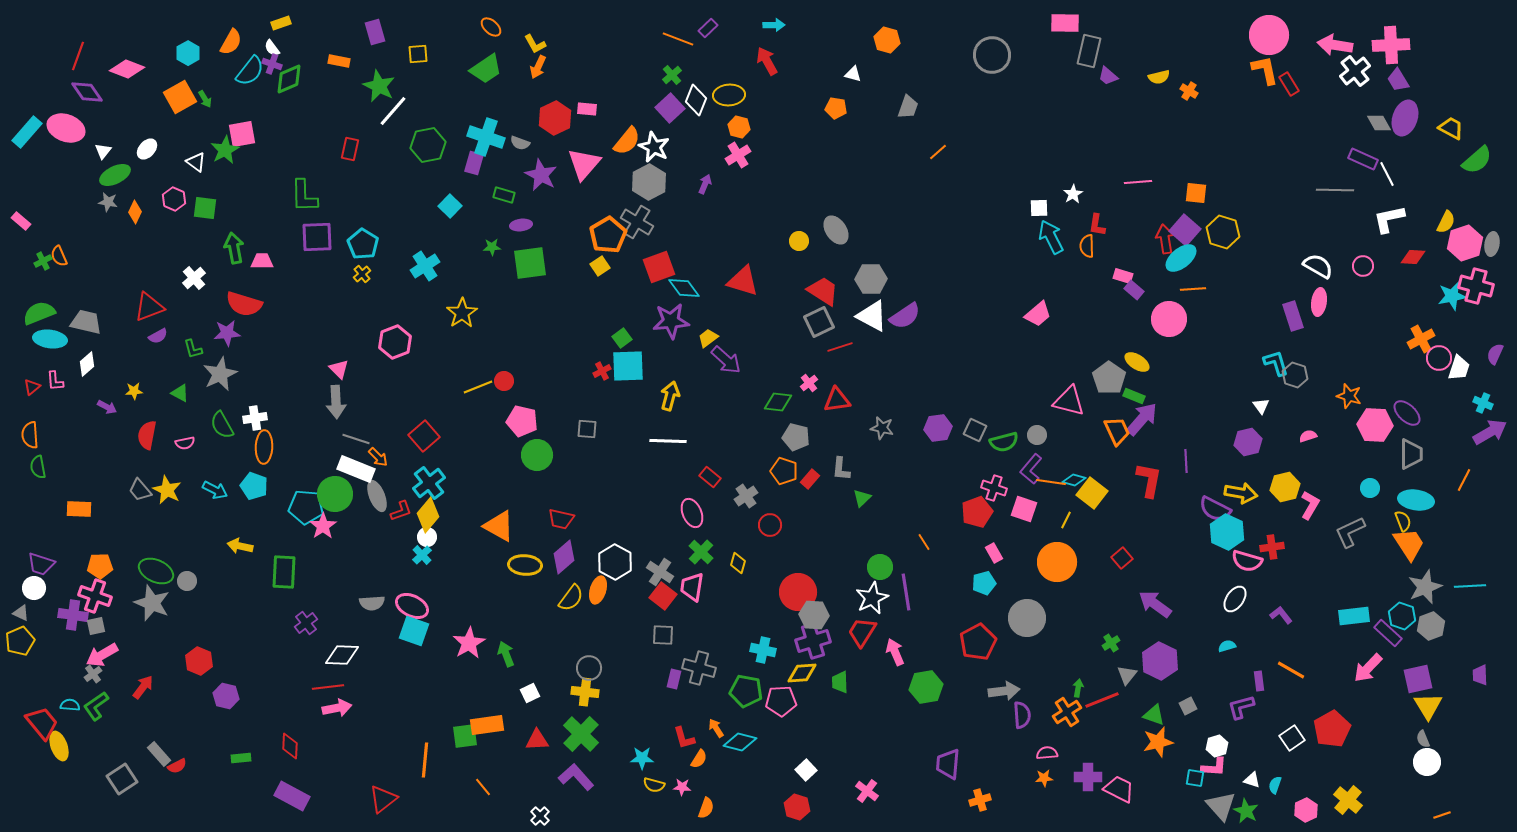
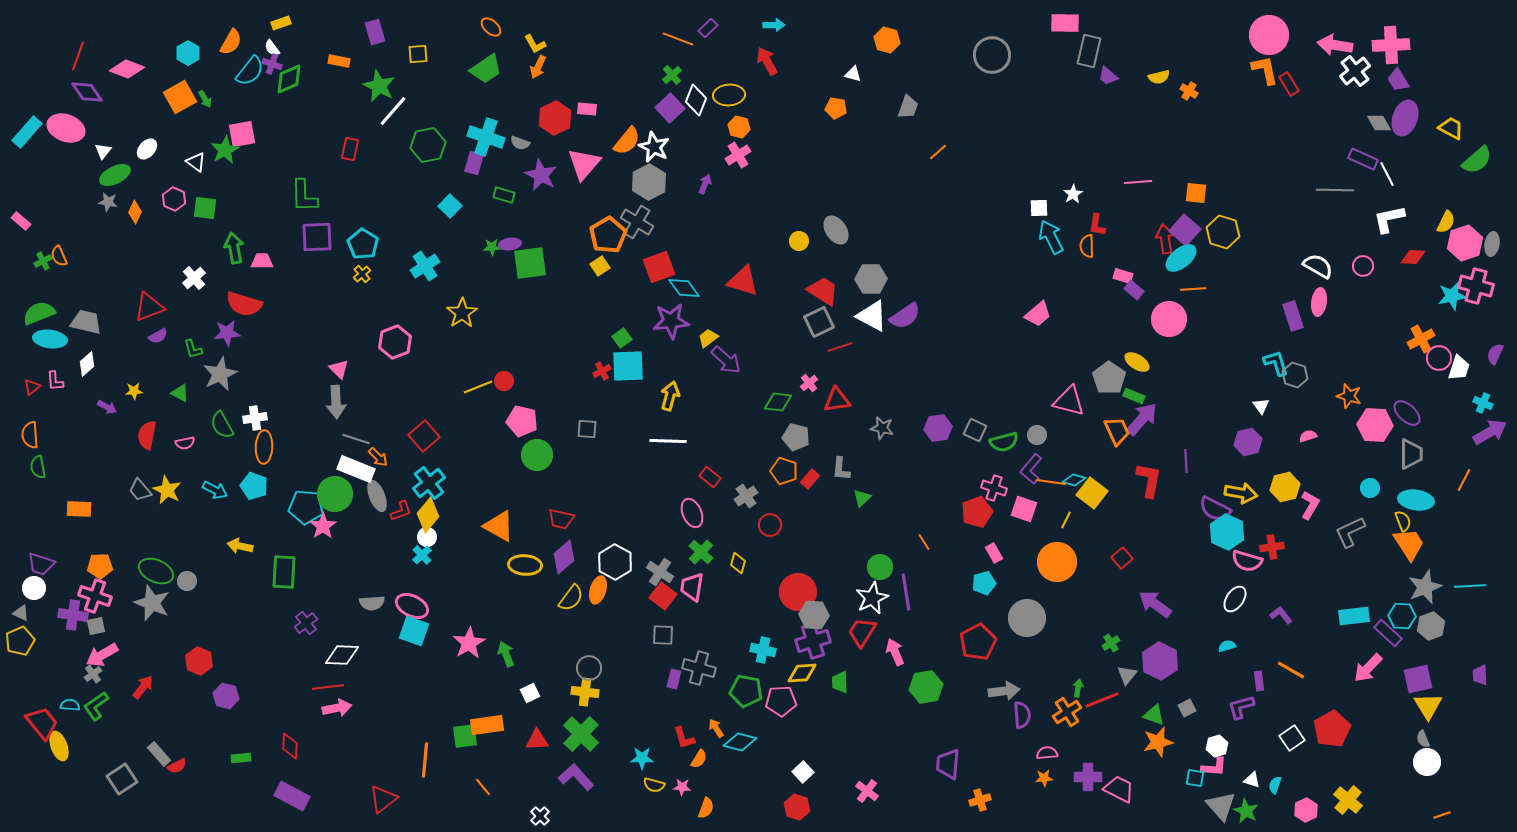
purple ellipse at (521, 225): moved 11 px left, 19 px down
cyan hexagon at (1402, 616): rotated 16 degrees counterclockwise
gray square at (1188, 706): moved 1 px left, 2 px down
white square at (806, 770): moved 3 px left, 2 px down
